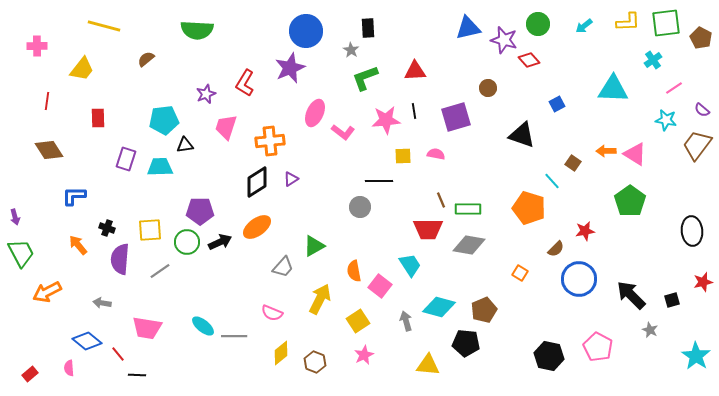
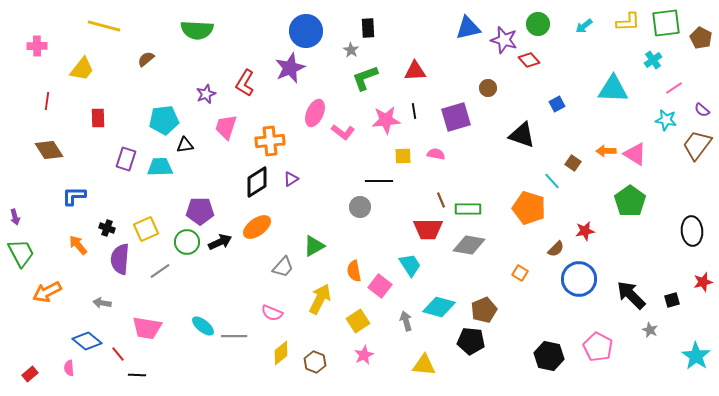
yellow square at (150, 230): moved 4 px left, 1 px up; rotated 20 degrees counterclockwise
black pentagon at (466, 343): moved 5 px right, 2 px up
yellow triangle at (428, 365): moved 4 px left
